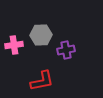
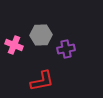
pink cross: rotated 30 degrees clockwise
purple cross: moved 1 px up
